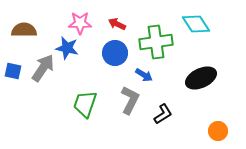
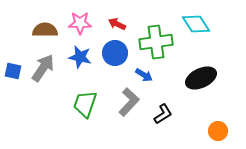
brown semicircle: moved 21 px right
blue star: moved 13 px right, 9 px down
gray L-shape: moved 1 px left, 2 px down; rotated 16 degrees clockwise
